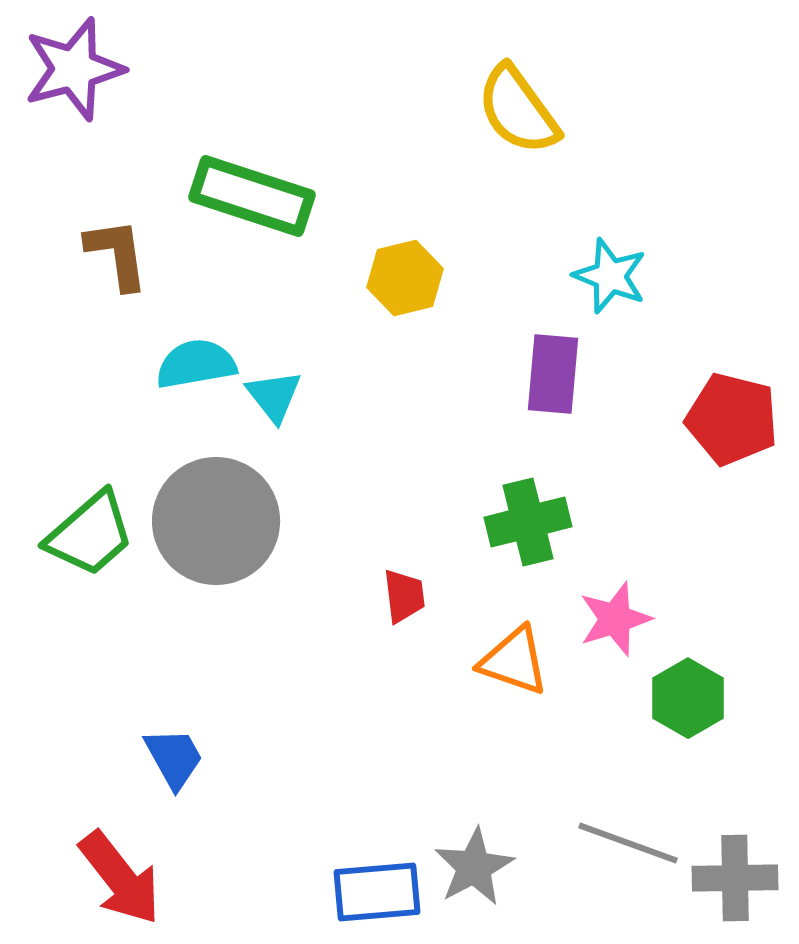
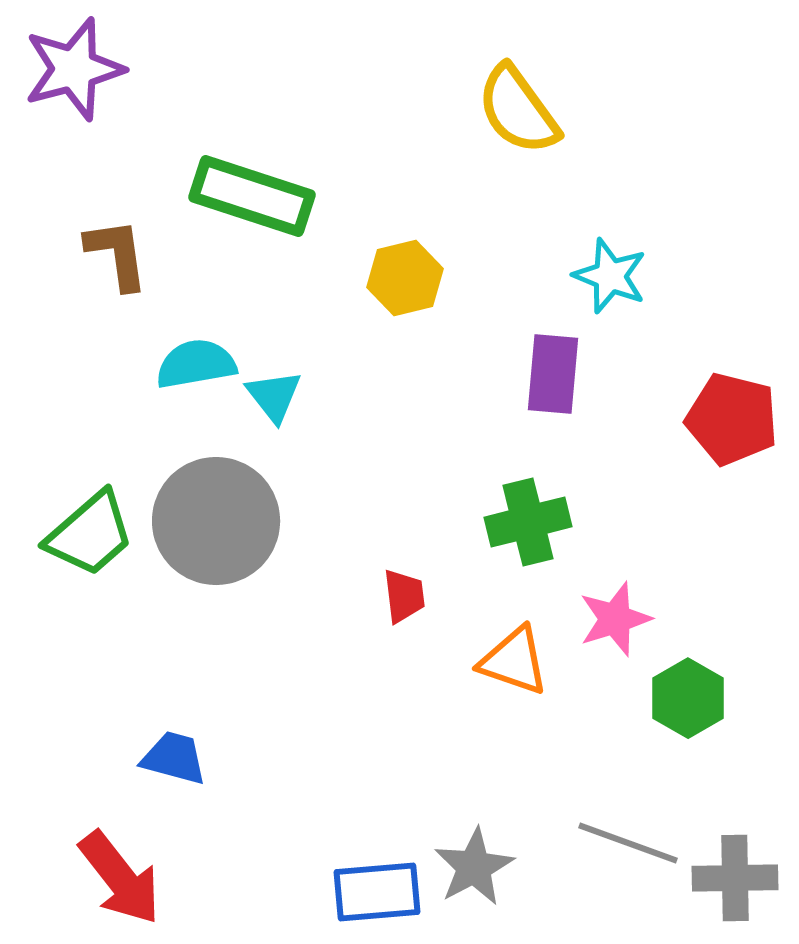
blue trapezoid: rotated 46 degrees counterclockwise
